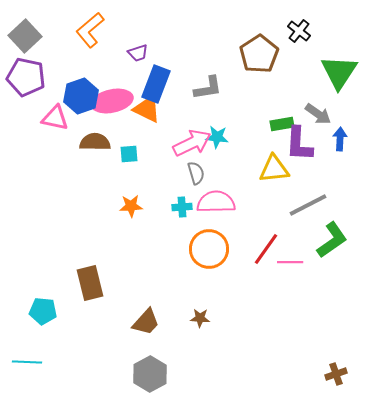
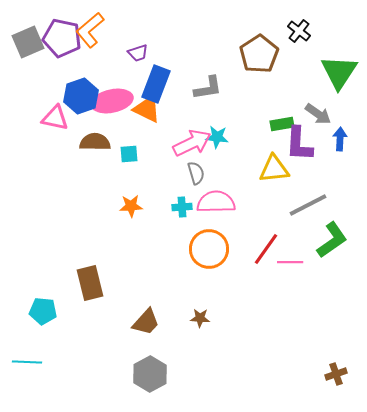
gray square: moved 3 px right, 6 px down; rotated 20 degrees clockwise
purple pentagon: moved 36 px right, 39 px up
